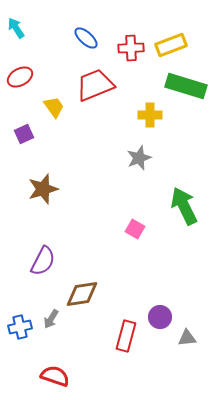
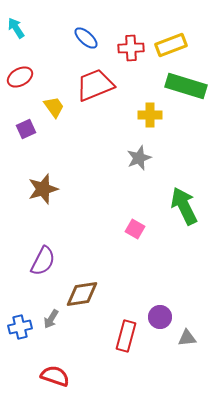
purple square: moved 2 px right, 5 px up
